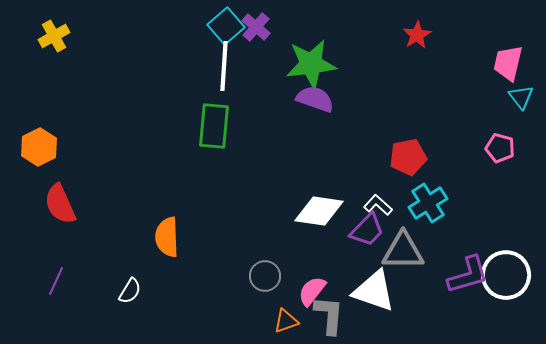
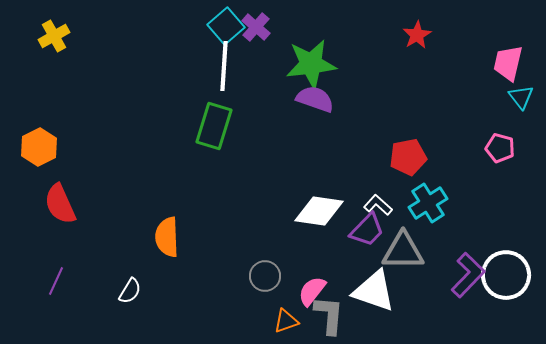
green rectangle: rotated 12 degrees clockwise
purple L-shape: rotated 30 degrees counterclockwise
